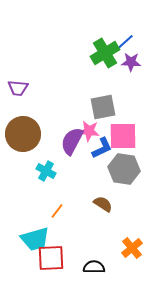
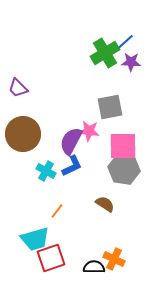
purple trapezoid: rotated 40 degrees clockwise
gray square: moved 7 px right
pink square: moved 10 px down
purple semicircle: moved 1 px left
blue L-shape: moved 30 px left, 18 px down
brown semicircle: moved 2 px right
orange cross: moved 18 px left, 11 px down; rotated 25 degrees counterclockwise
red square: rotated 16 degrees counterclockwise
